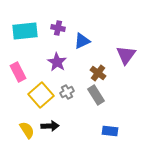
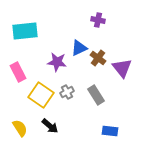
purple cross: moved 40 px right, 8 px up
blue triangle: moved 3 px left, 7 px down
purple triangle: moved 4 px left, 13 px down; rotated 15 degrees counterclockwise
purple star: rotated 24 degrees counterclockwise
brown cross: moved 15 px up
yellow square: rotated 15 degrees counterclockwise
black arrow: rotated 42 degrees clockwise
yellow semicircle: moved 7 px left, 2 px up
